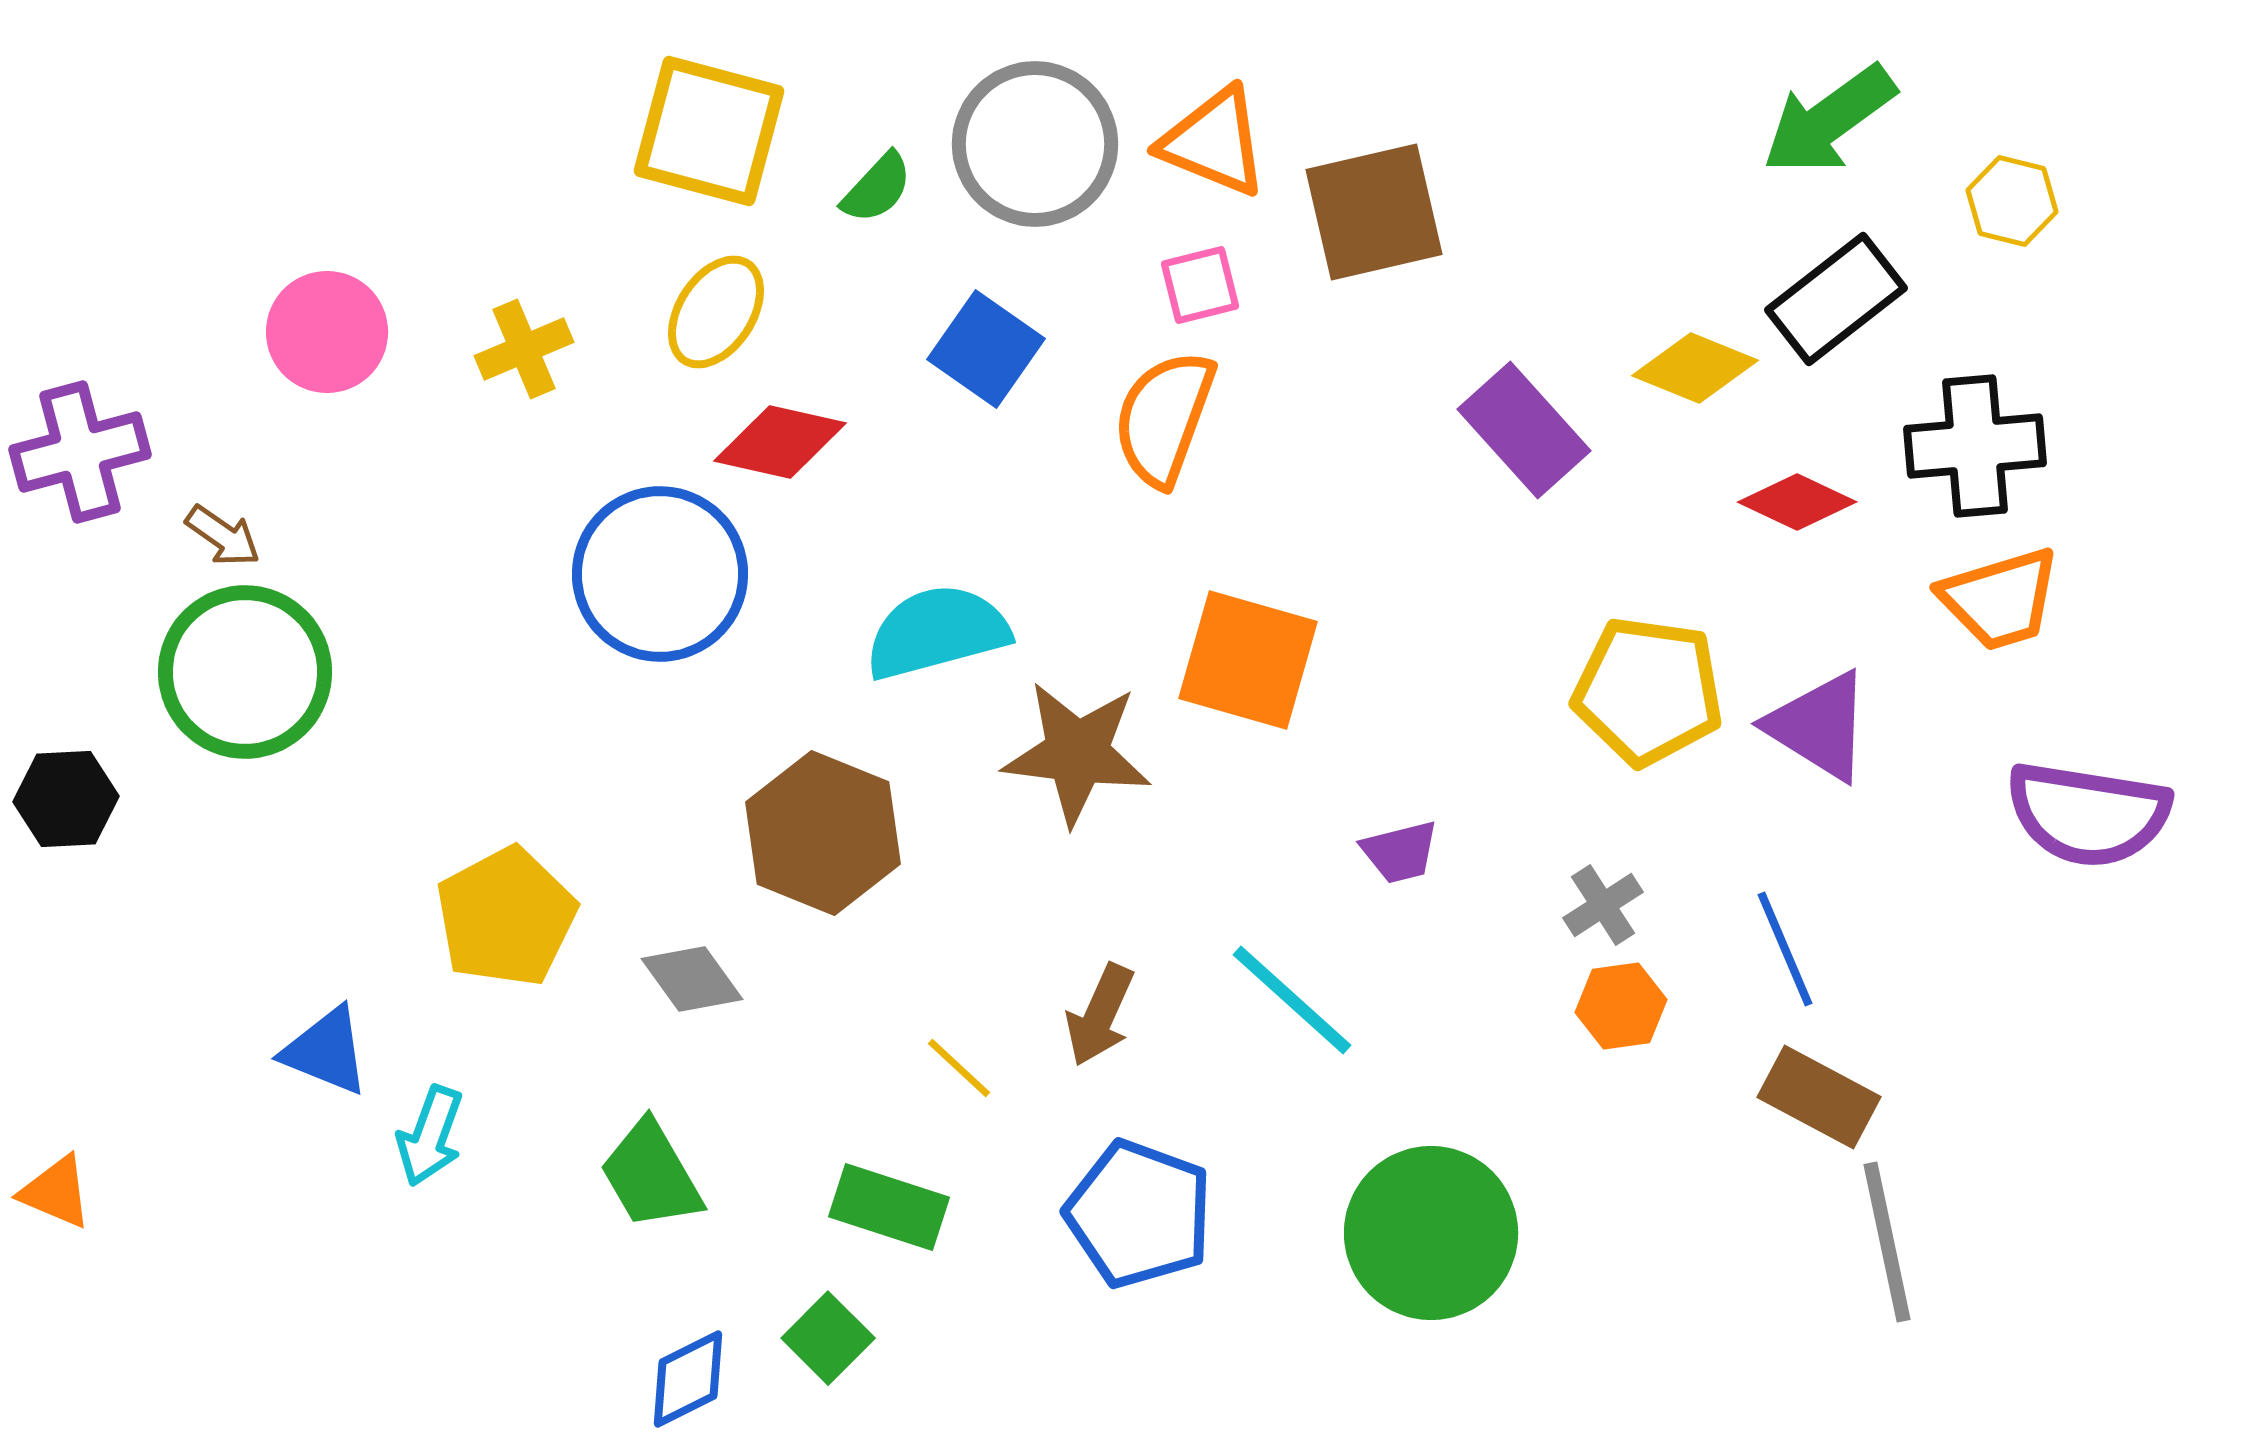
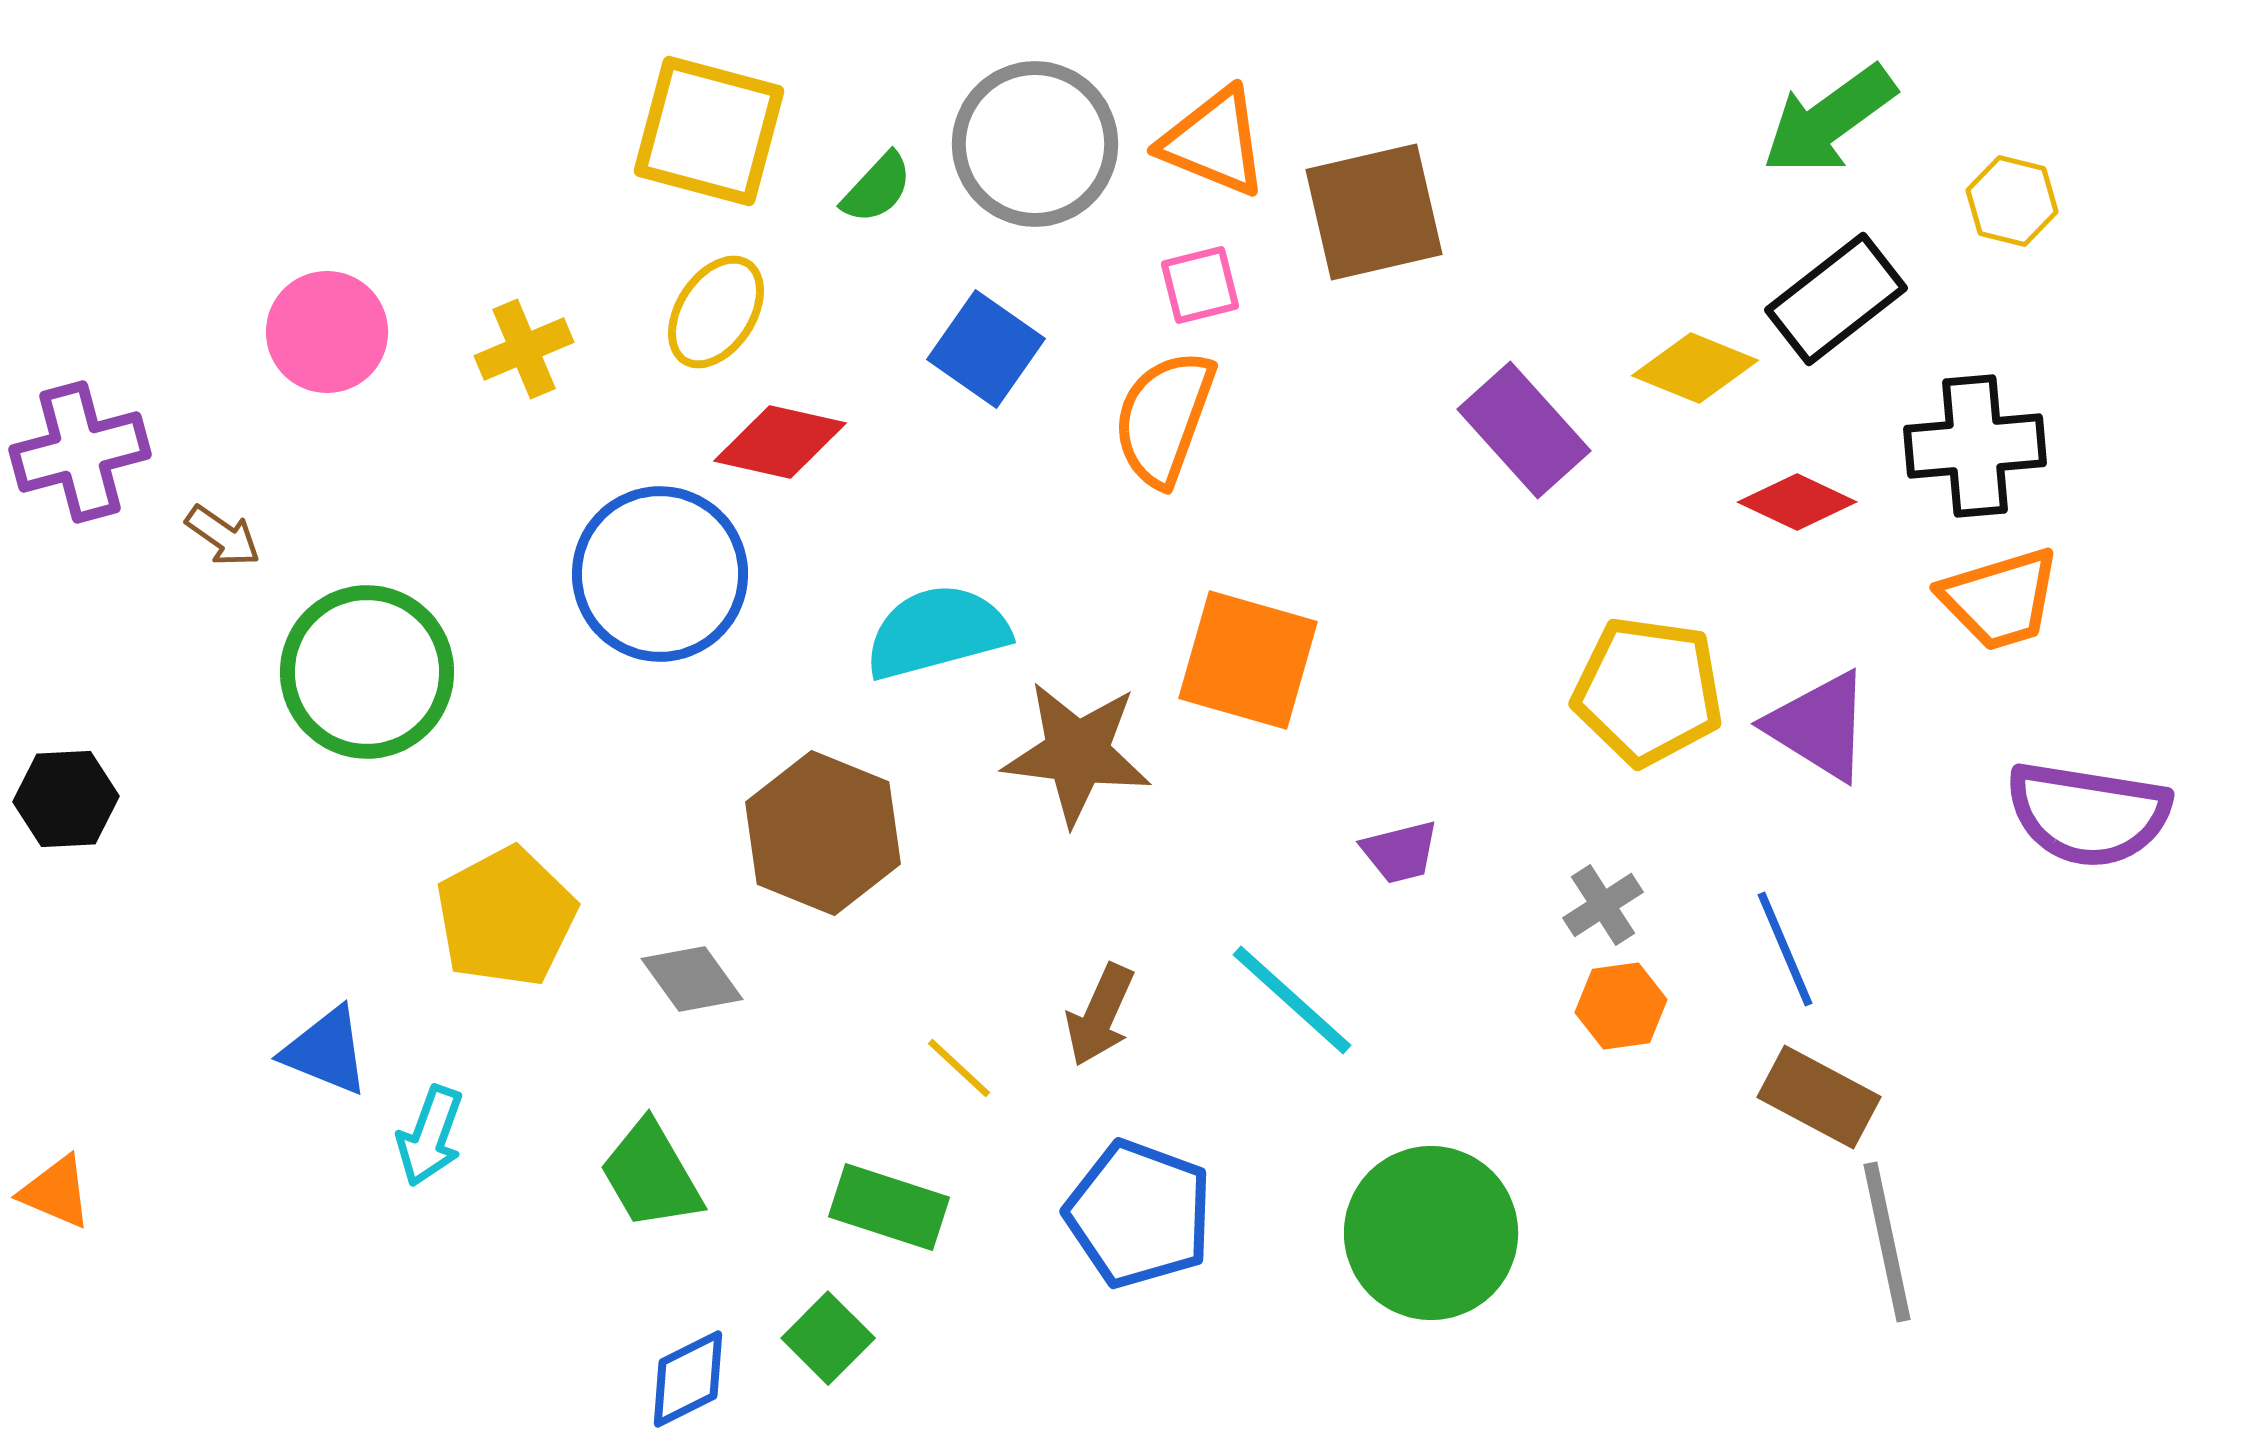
green circle at (245, 672): moved 122 px right
